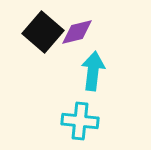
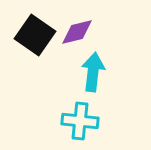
black square: moved 8 px left, 3 px down; rotated 6 degrees counterclockwise
cyan arrow: moved 1 px down
